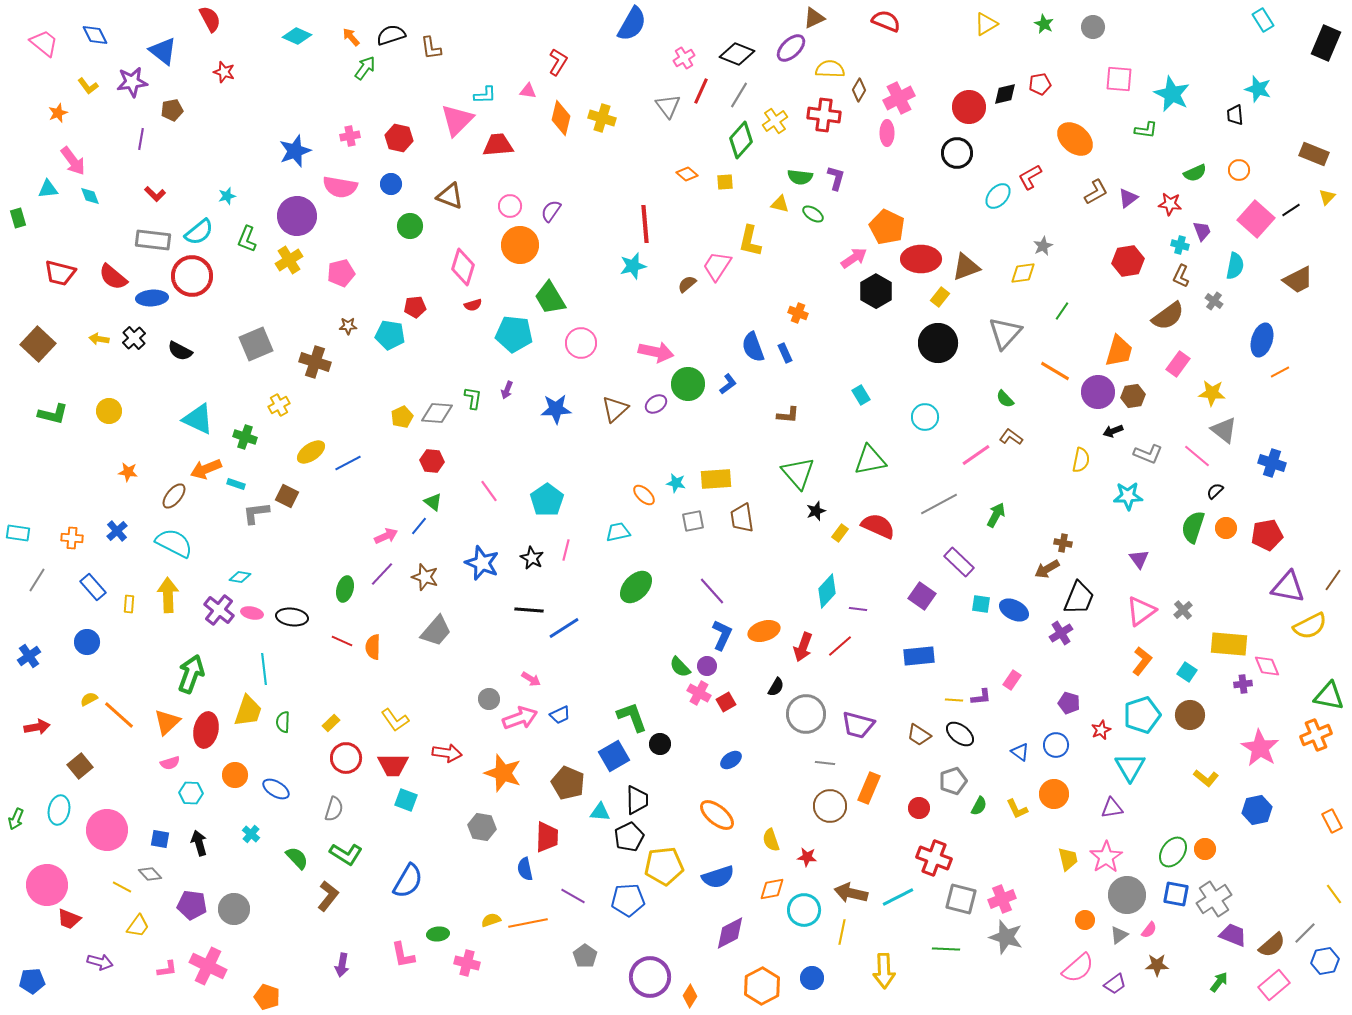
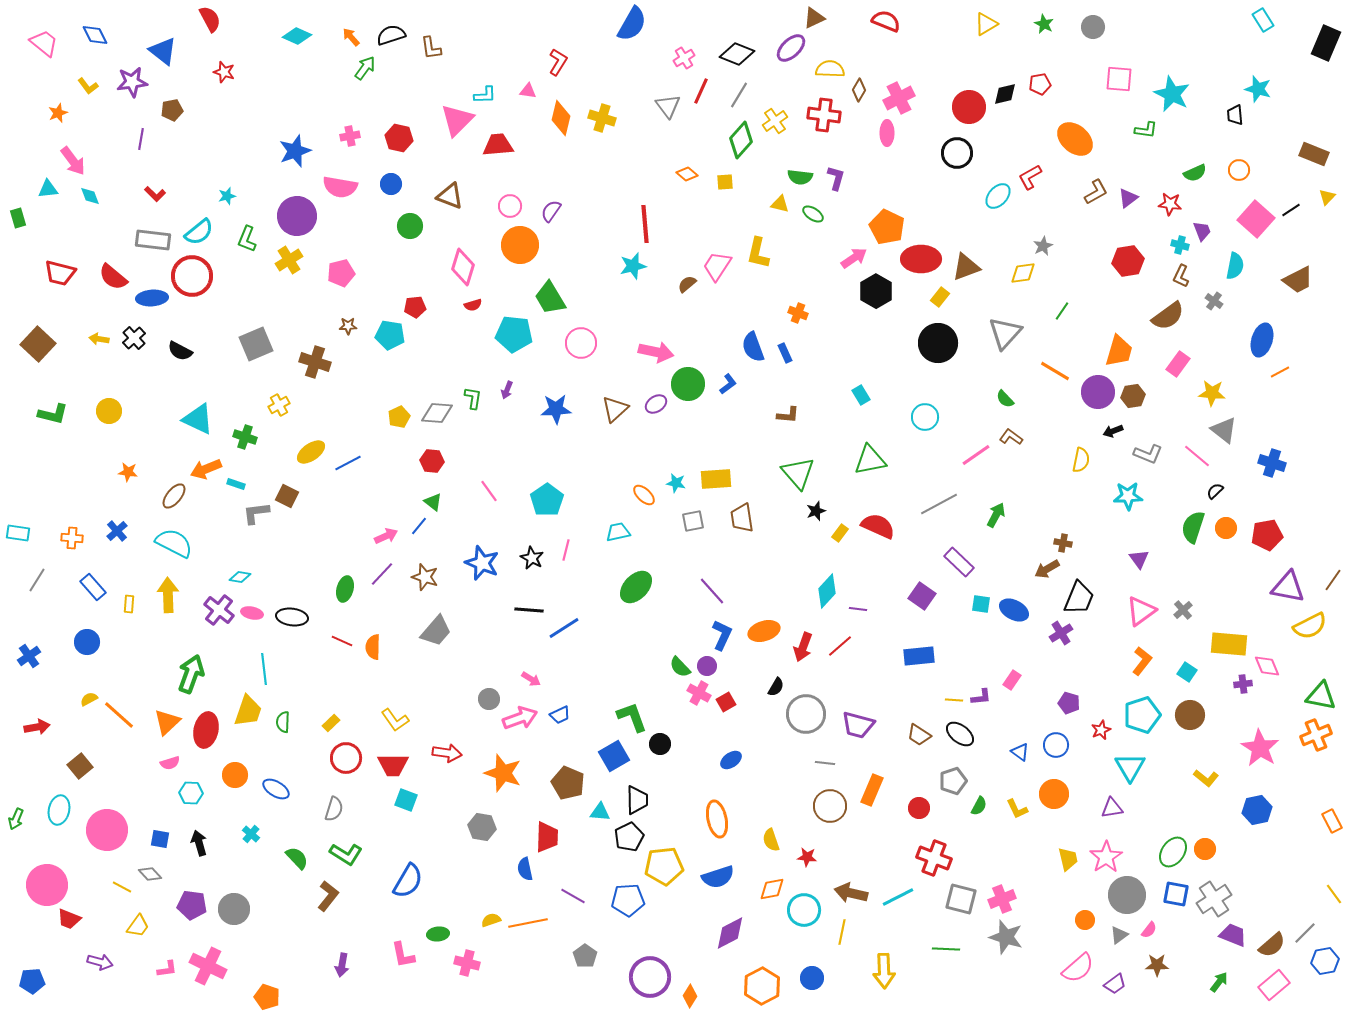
yellow L-shape at (750, 241): moved 8 px right, 12 px down
yellow pentagon at (402, 417): moved 3 px left
green triangle at (1329, 696): moved 8 px left
orange rectangle at (869, 788): moved 3 px right, 2 px down
orange ellipse at (717, 815): moved 4 px down; rotated 39 degrees clockwise
